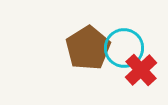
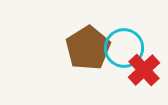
red cross: moved 3 px right
